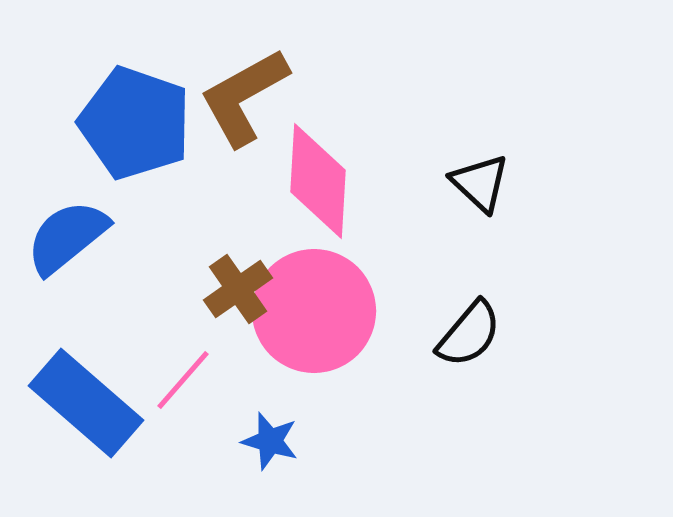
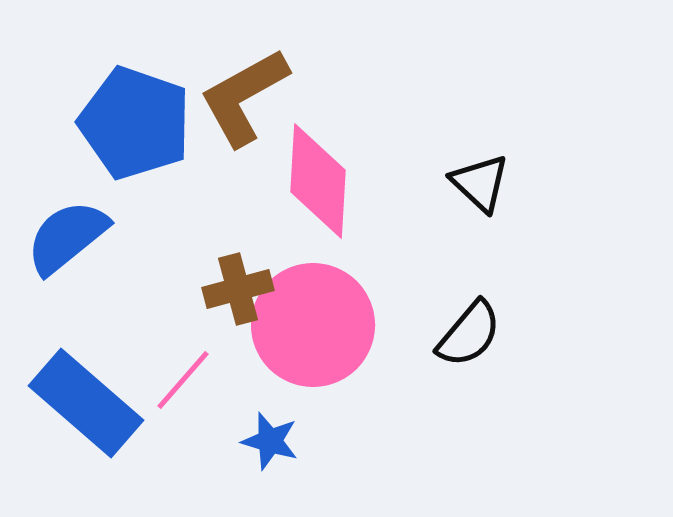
brown cross: rotated 20 degrees clockwise
pink circle: moved 1 px left, 14 px down
